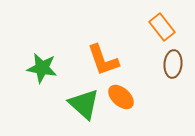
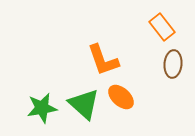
green star: moved 40 px down; rotated 20 degrees counterclockwise
